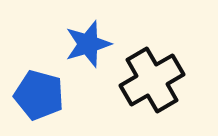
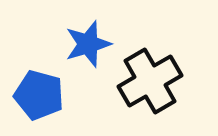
black cross: moved 2 px left, 1 px down
